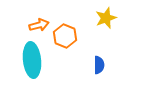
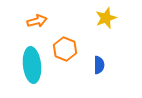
orange arrow: moved 2 px left, 4 px up
orange hexagon: moved 13 px down
cyan ellipse: moved 5 px down
